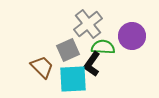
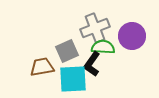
gray cross: moved 7 px right, 4 px down; rotated 16 degrees clockwise
gray square: moved 1 px left, 1 px down
brown trapezoid: rotated 55 degrees counterclockwise
